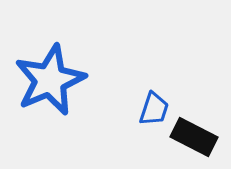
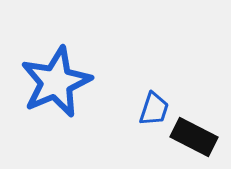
blue star: moved 6 px right, 2 px down
